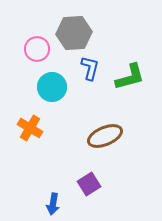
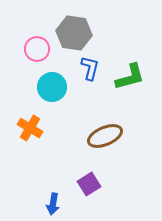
gray hexagon: rotated 12 degrees clockwise
